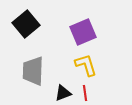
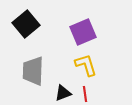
red line: moved 1 px down
